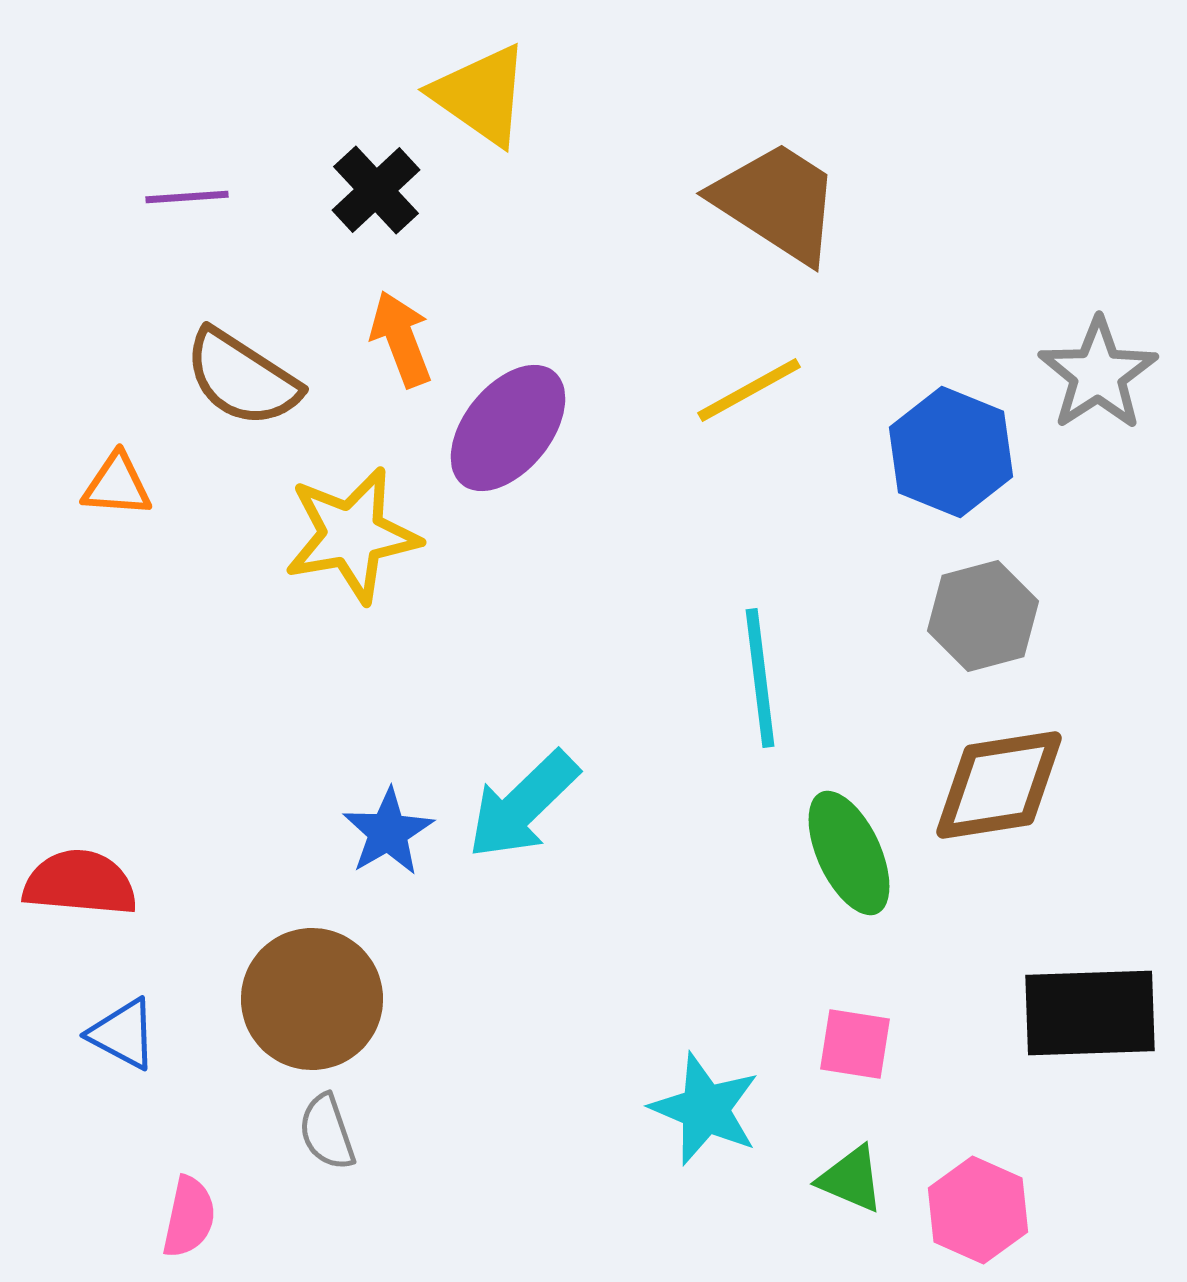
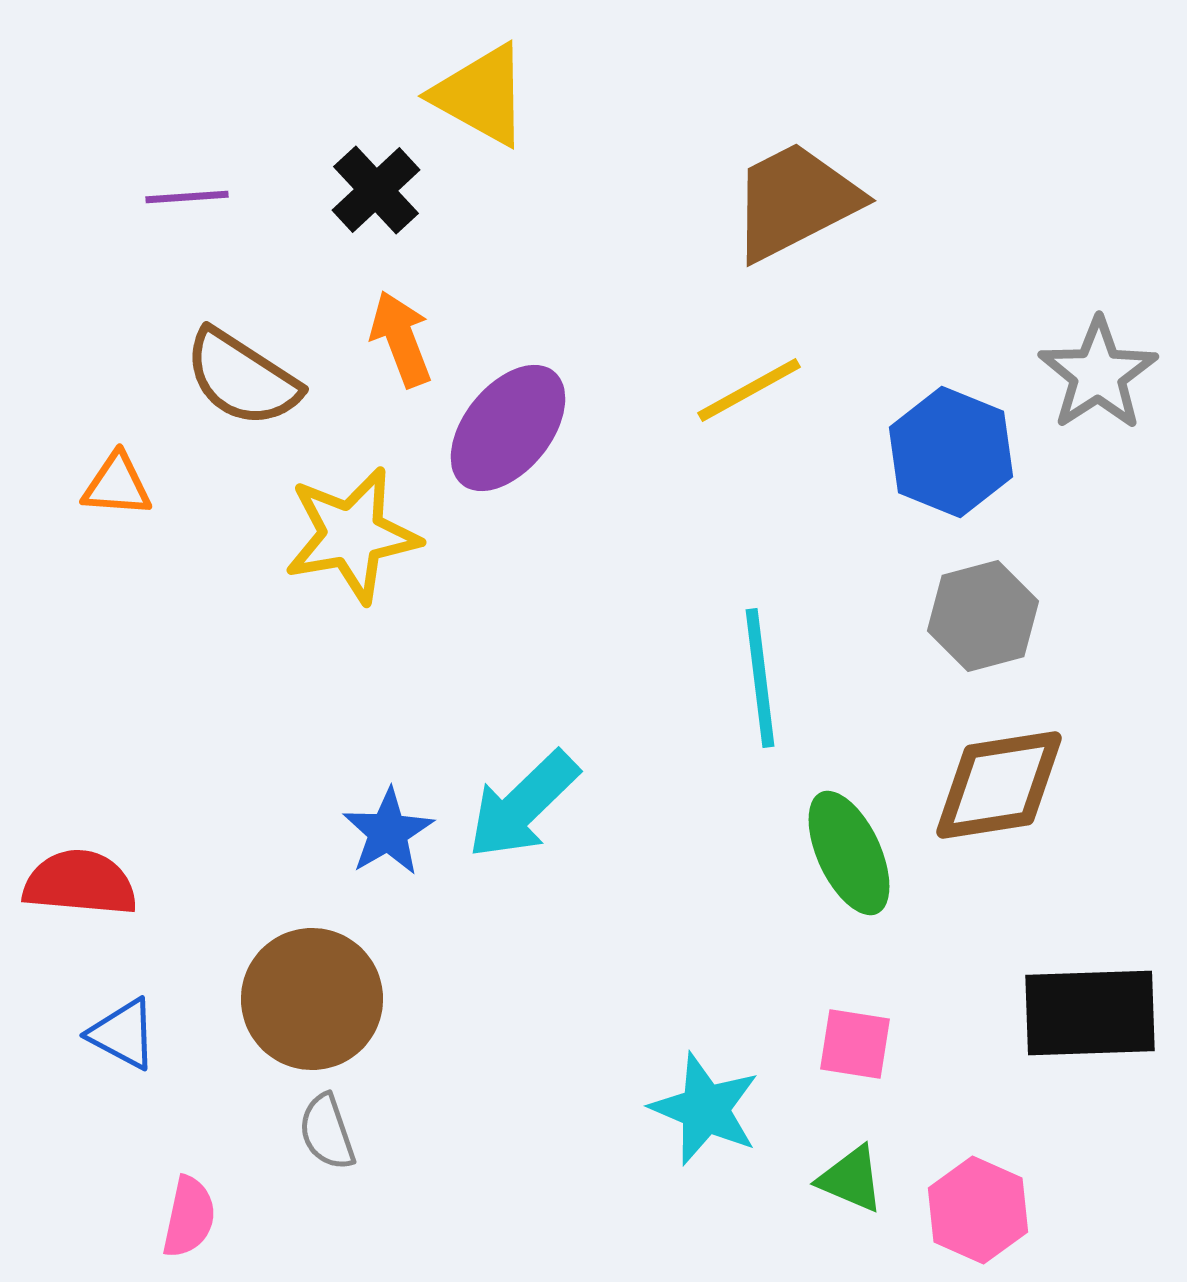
yellow triangle: rotated 6 degrees counterclockwise
brown trapezoid: moved 18 px right, 1 px up; rotated 60 degrees counterclockwise
